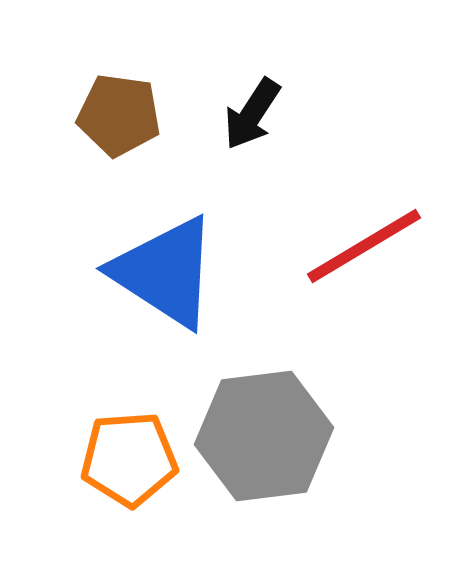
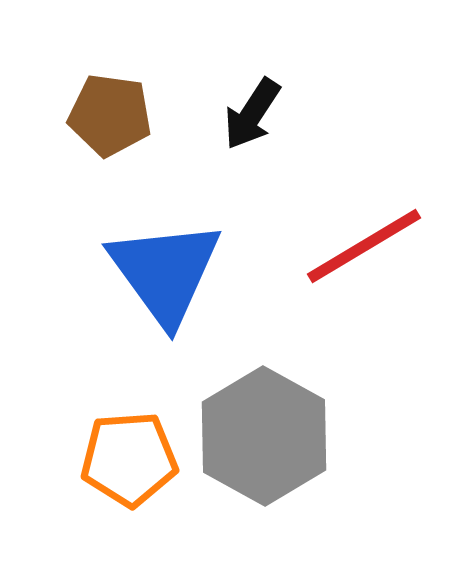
brown pentagon: moved 9 px left
blue triangle: rotated 21 degrees clockwise
gray hexagon: rotated 24 degrees counterclockwise
